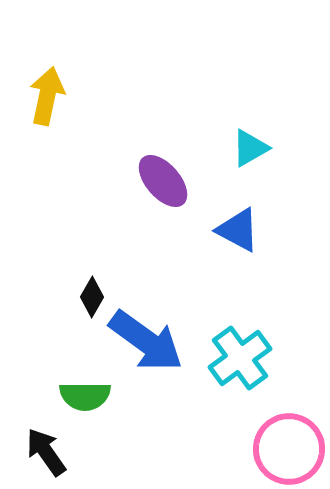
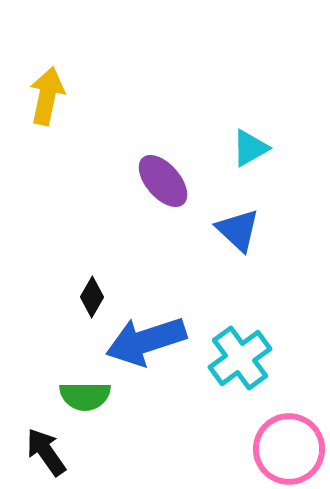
blue triangle: rotated 15 degrees clockwise
blue arrow: rotated 126 degrees clockwise
